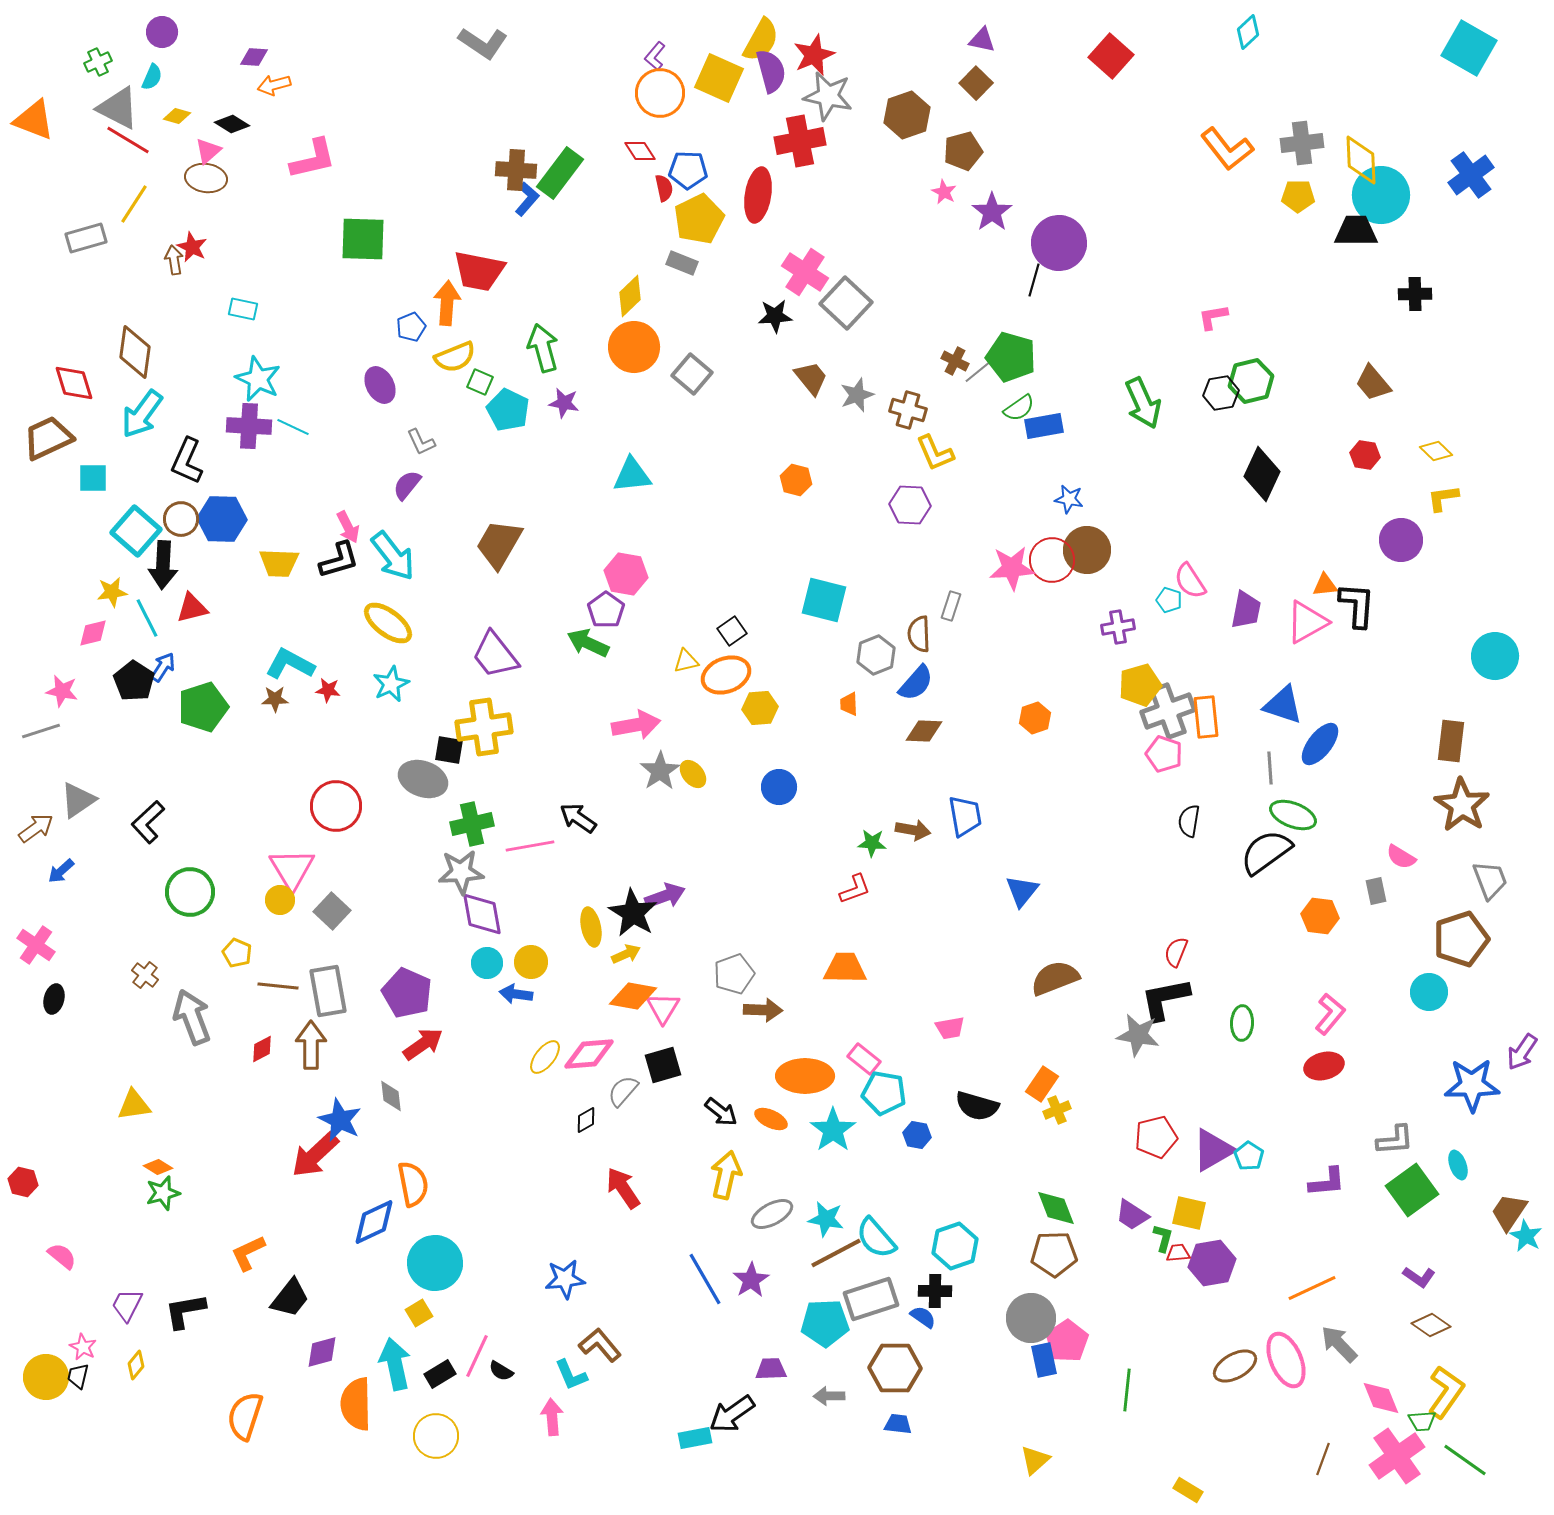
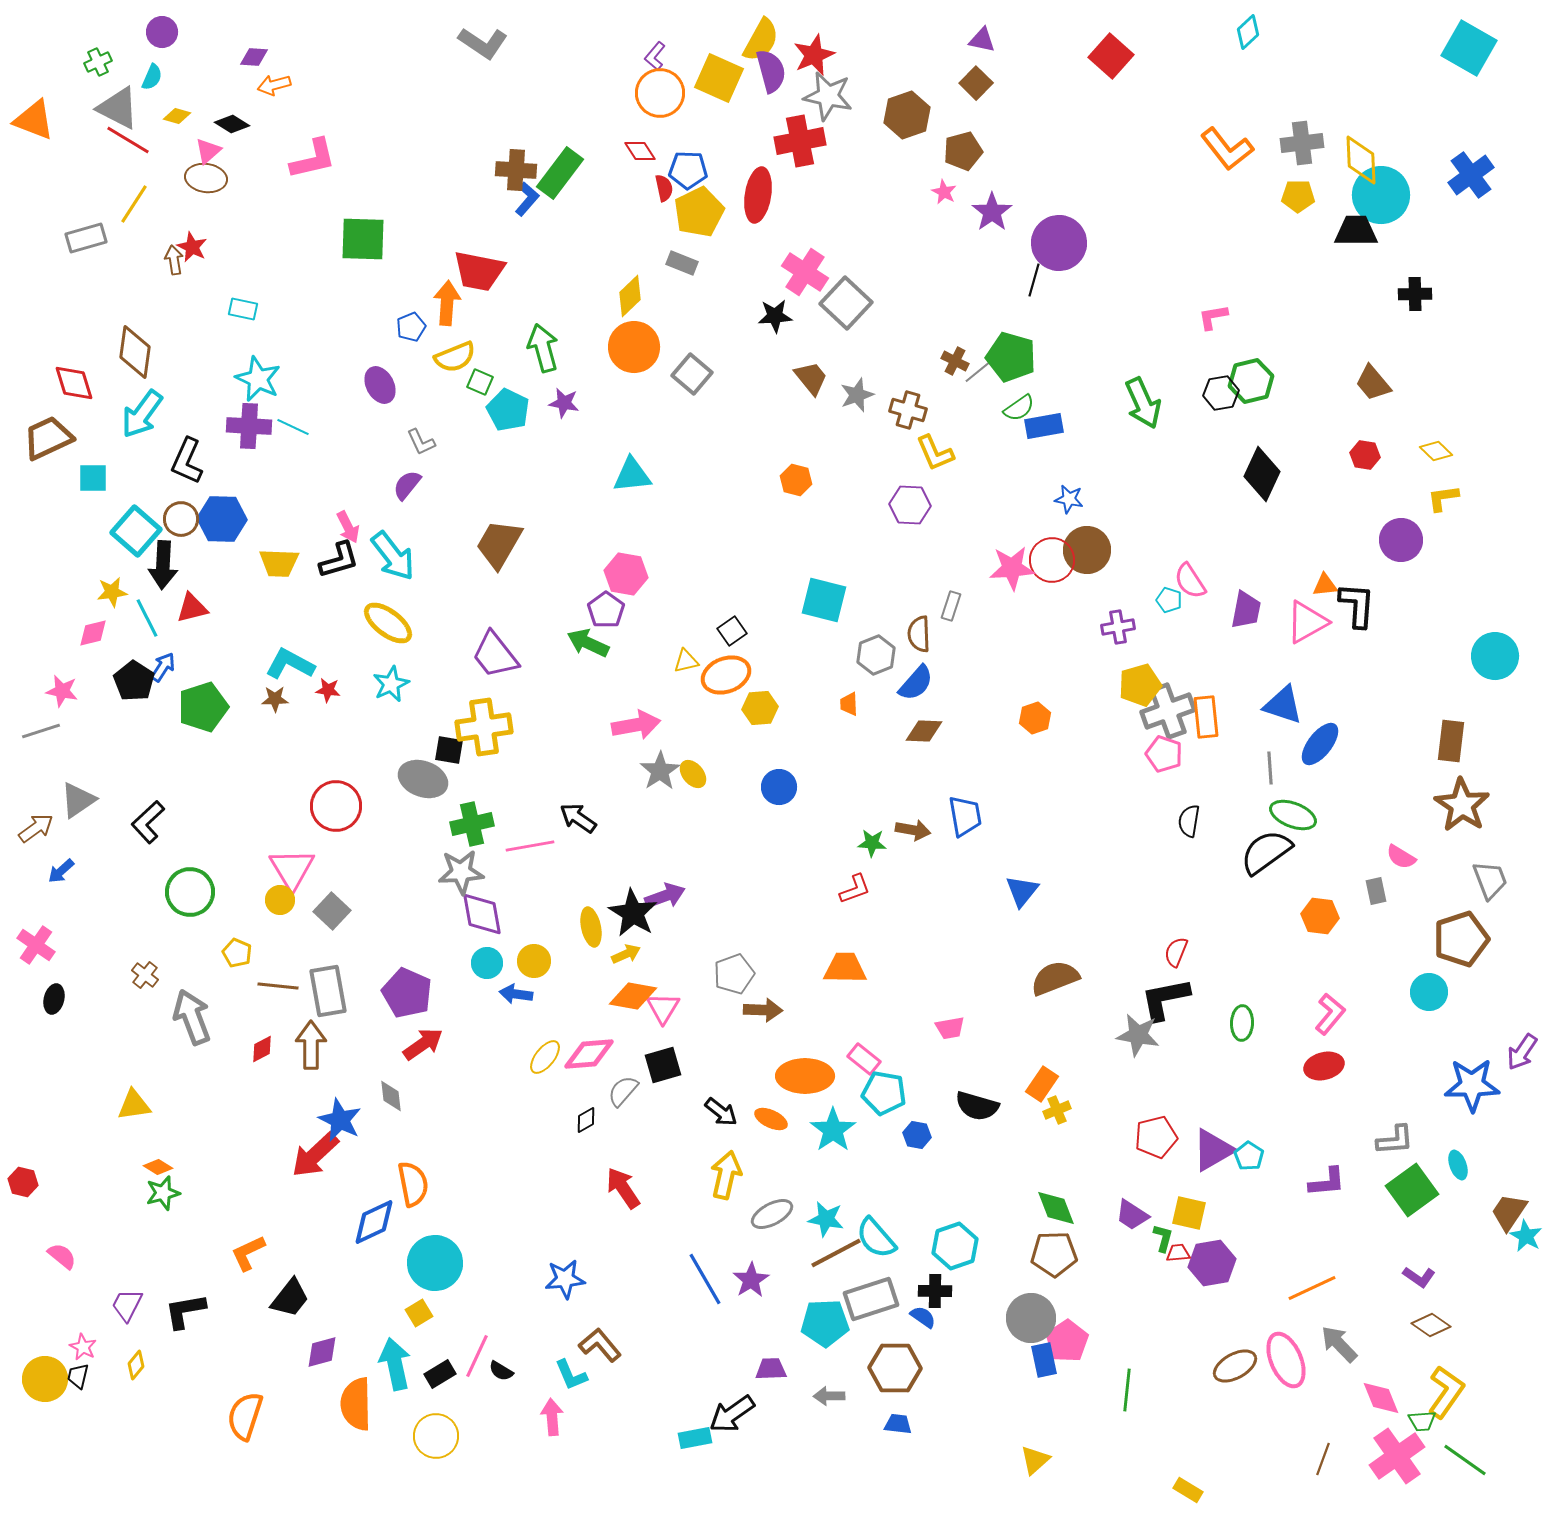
yellow pentagon at (699, 219): moved 7 px up
yellow circle at (531, 962): moved 3 px right, 1 px up
yellow circle at (46, 1377): moved 1 px left, 2 px down
